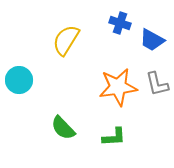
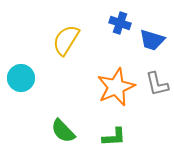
blue trapezoid: rotated 12 degrees counterclockwise
cyan circle: moved 2 px right, 2 px up
orange star: moved 2 px left; rotated 15 degrees counterclockwise
green semicircle: moved 3 px down
